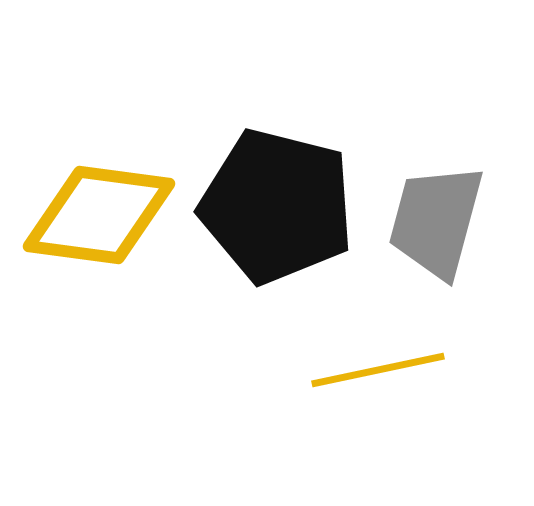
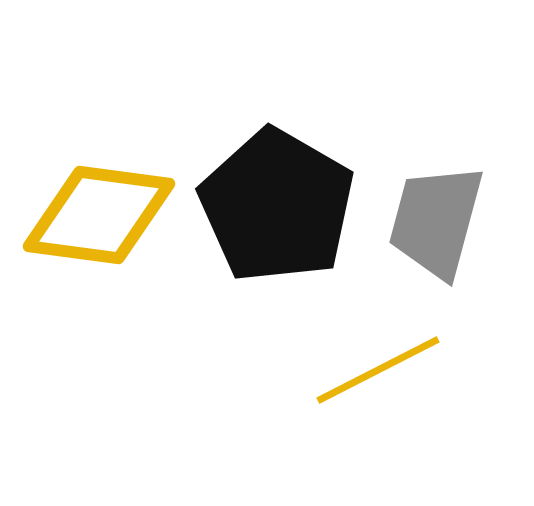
black pentagon: rotated 16 degrees clockwise
yellow line: rotated 15 degrees counterclockwise
